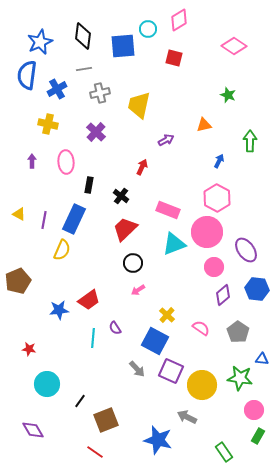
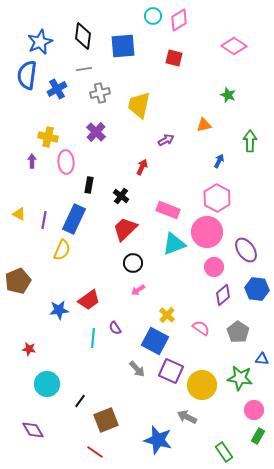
cyan circle at (148, 29): moved 5 px right, 13 px up
yellow cross at (48, 124): moved 13 px down
